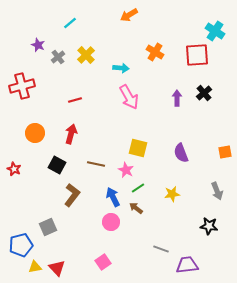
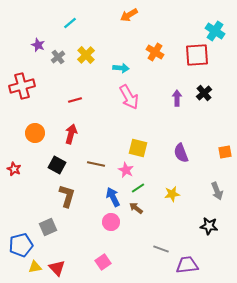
brown L-shape: moved 5 px left, 1 px down; rotated 20 degrees counterclockwise
